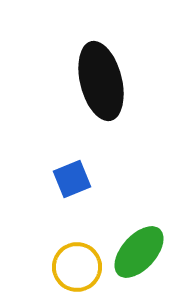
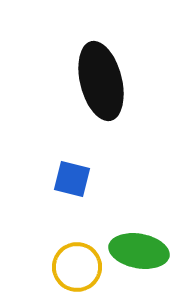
blue square: rotated 36 degrees clockwise
green ellipse: moved 1 px up; rotated 58 degrees clockwise
